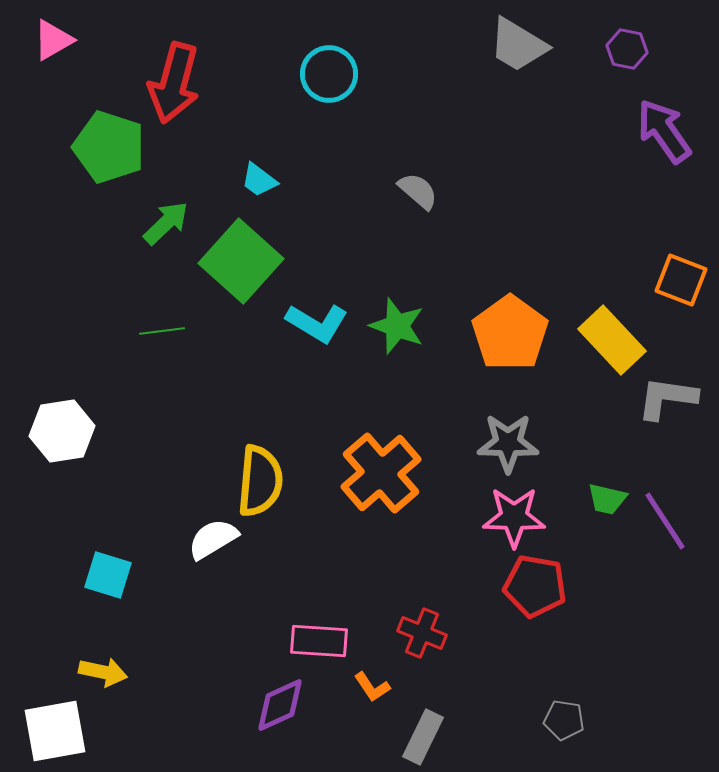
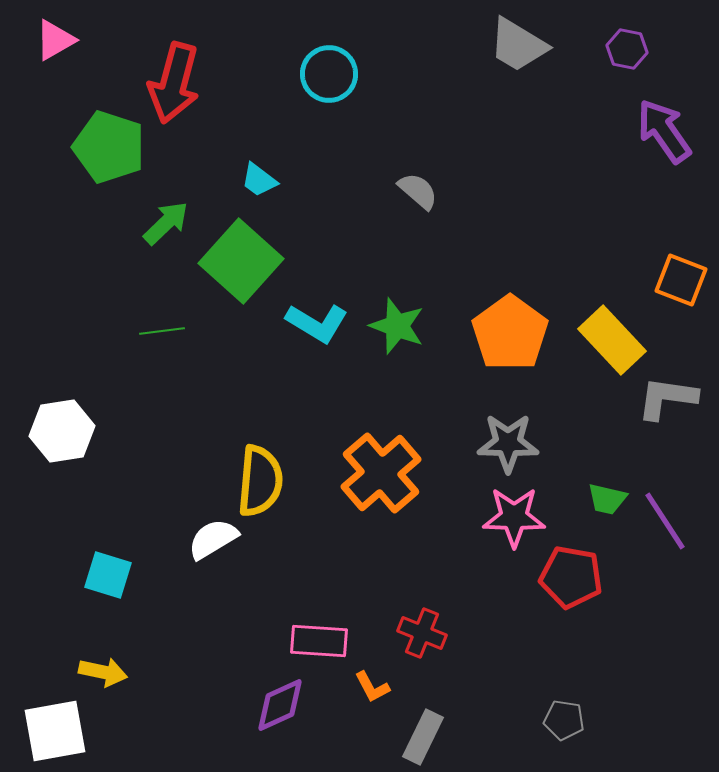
pink triangle: moved 2 px right
red pentagon: moved 36 px right, 9 px up
orange L-shape: rotated 6 degrees clockwise
